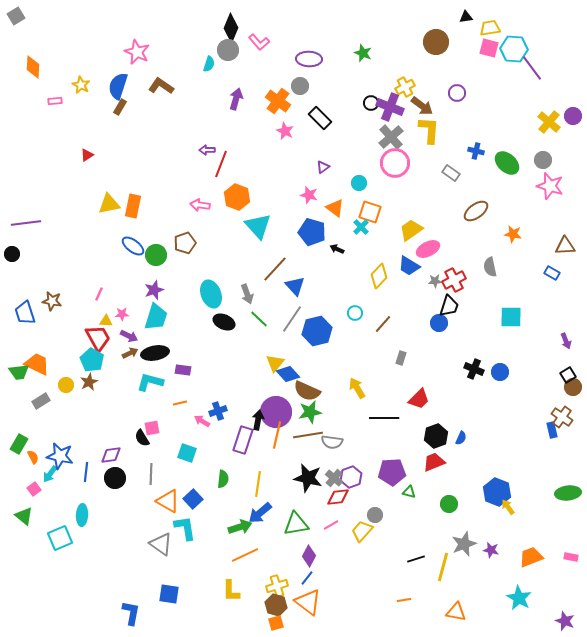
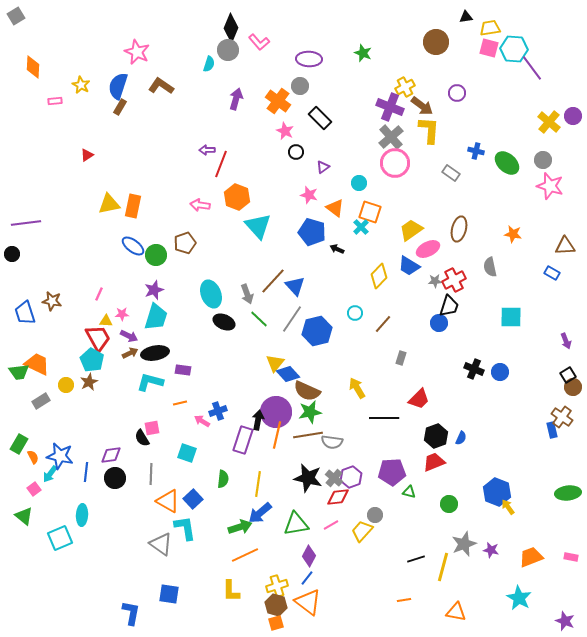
black circle at (371, 103): moved 75 px left, 49 px down
brown ellipse at (476, 211): moved 17 px left, 18 px down; rotated 40 degrees counterclockwise
brown line at (275, 269): moved 2 px left, 12 px down
